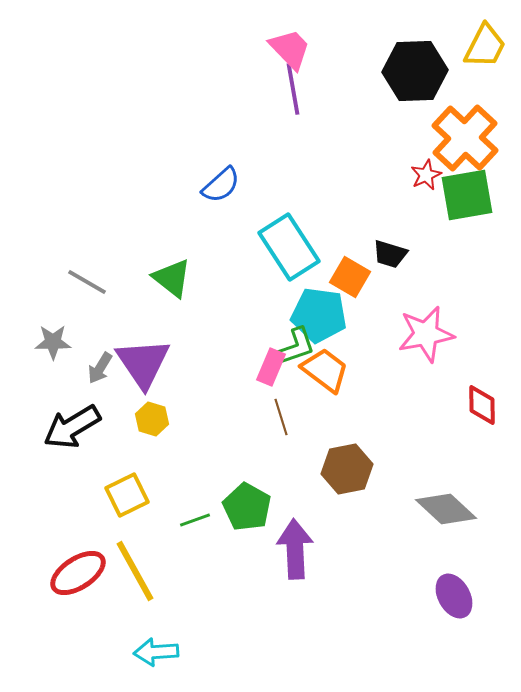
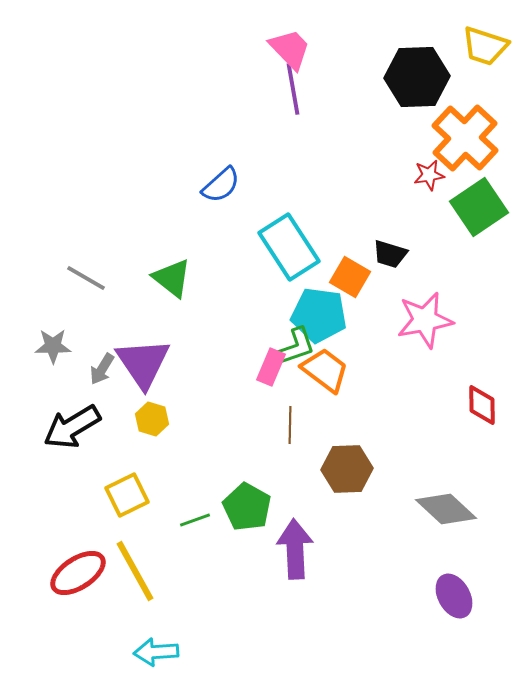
yellow trapezoid: rotated 81 degrees clockwise
black hexagon: moved 2 px right, 6 px down
red star: moved 3 px right; rotated 16 degrees clockwise
green square: moved 12 px right, 12 px down; rotated 24 degrees counterclockwise
gray line: moved 1 px left, 4 px up
pink star: moved 1 px left, 14 px up
gray star: moved 4 px down
gray arrow: moved 2 px right, 1 px down
brown line: moved 9 px right, 8 px down; rotated 18 degrees clockwise
brown hexagon: rotated 9 degrees clockwise
